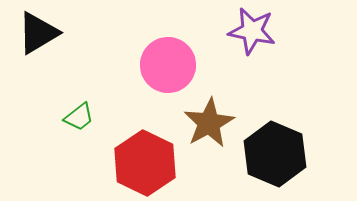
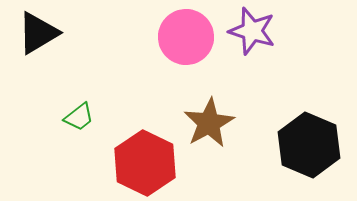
purple star: rotated 6 degrees clockwise
pink circle: moved 18 px right, 28 px up
black hexagon: moved 34 px right, 9 px up
